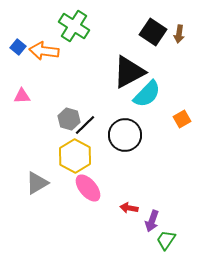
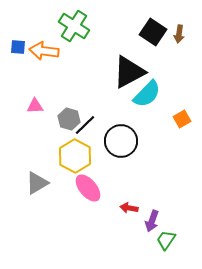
blue square: rotated 35 degrees counterclockwise
pink triangle: moved 13 px right, 10 px down
black circle: moved 4 px left, 6 px down
